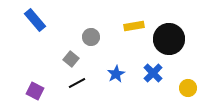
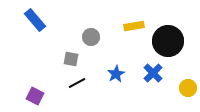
black circle: moved 1 px left, 2 px down
gray square: rotated 28 degrees counterclockwise
purple square: moved 5 px down
